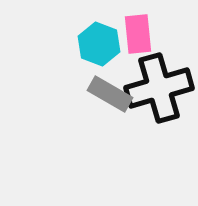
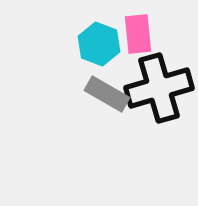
gray rectangle: moved 3 px left
